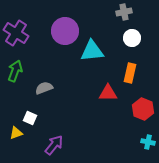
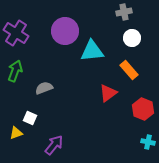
orange rectangle: moved 1 px left, 3 px up; rotated 54 degrees counterclockwise
red triangle: rotated 36 degrees counterclockwise
